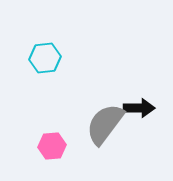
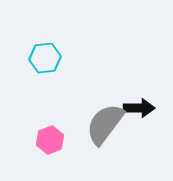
pink hexagon: moved 2 px left, 6 px up; rotated 16 degrees counterclockwise
